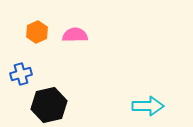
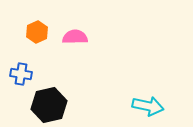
pink semicircle: moved 2 px down
blue cross: rotated 25 degrees clockwise
cyan arrow: rotated 12 degrees clockwise
